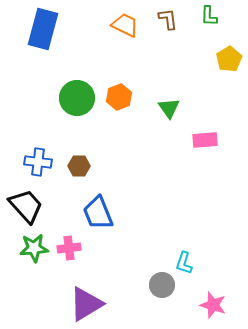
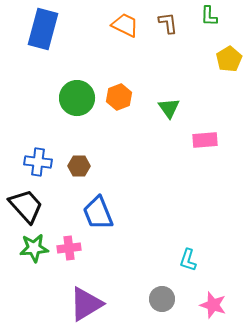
brown L-shape: moved 4 px down
cyan L-shape: moved 4 px right, 3 px up
gray circle: moved 14 px down
